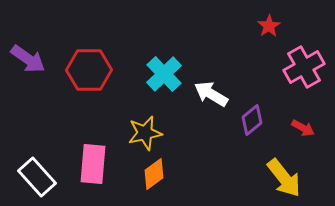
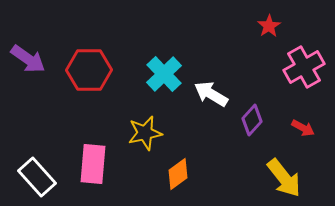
purple diamond: rotated 8 degrees counterclockwise
orange diamond: moved 24 px right
